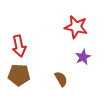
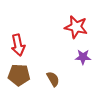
red arrow: moved 1 px left, 1 px up
purple star: rotated 28 degrees clockwise
brown semicircle: moved 8 px left
